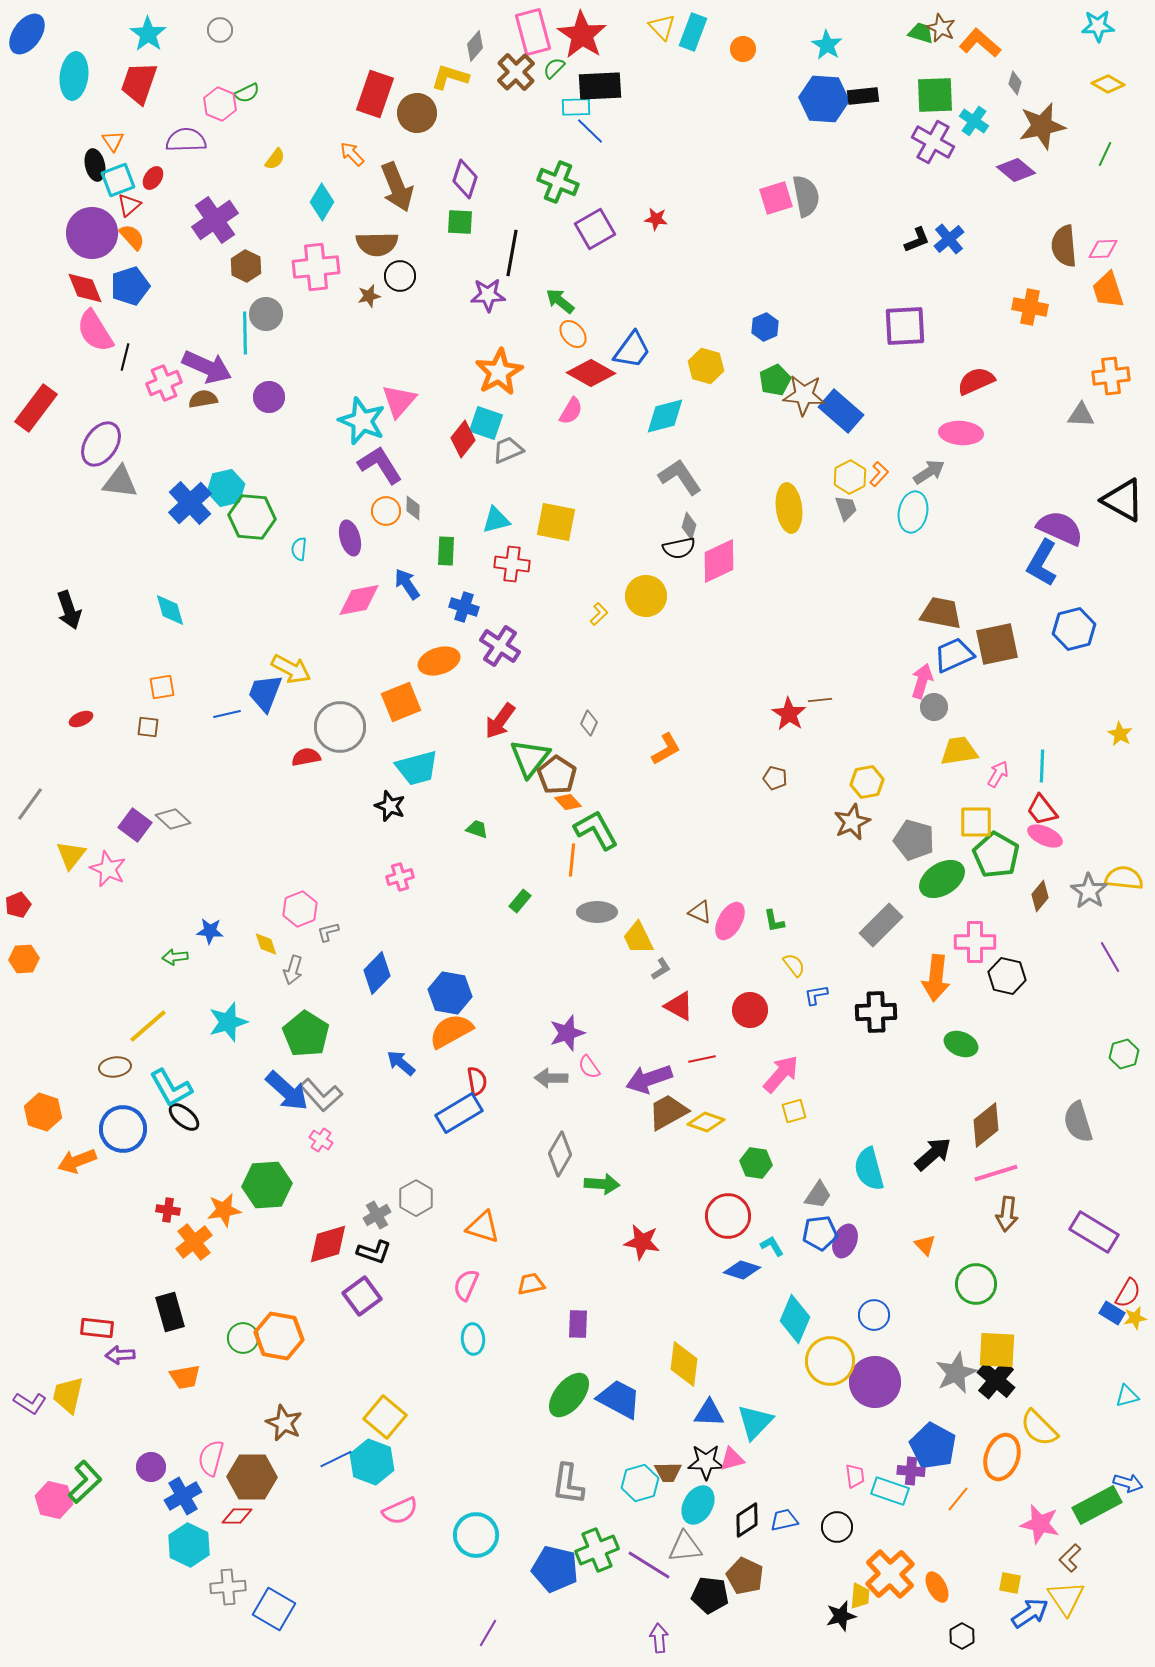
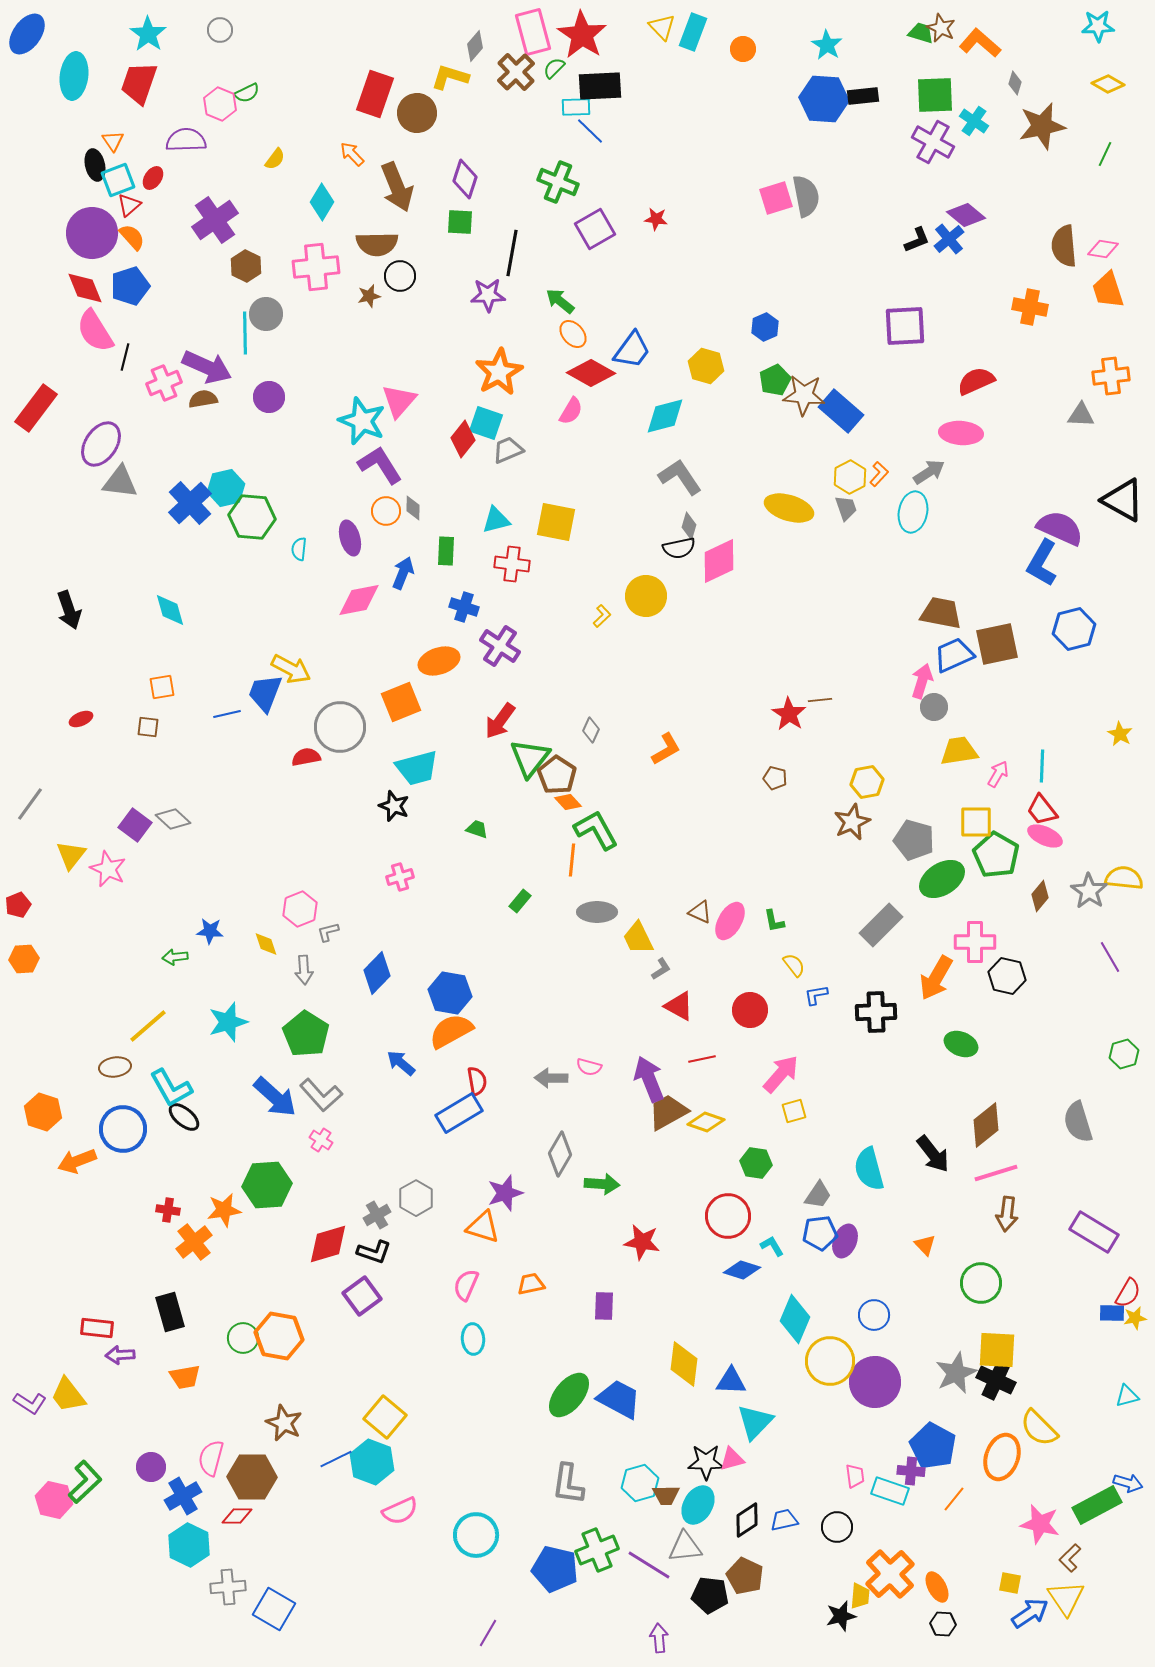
purple diamond at (1016, 170): moved 50 px left, 45 px down
pink diamond at (1103, 249): rotated 12 degrees clockwise
yellow ellipse at (789, 508): rotated 66 degrees counterclockwise
blue arrow at (407, 584): moved 4 px left, 11 px up; rotated 56 degrees clockwise
yellow L-shape at (599, 614): moved 3 px right, 2 px down
gray diamond at (589, 723): moved 2 px right, 7 px down
black star at (390, 806): moved 4 px right
gray arrow at (293, 970): moved 11 px right; rotated 20 degrees counterclockwise
orange arrow at (936, 978): rotated 24 degrees clockwise
purple star at (567, 1033): moved 62 px left, 160 px down
pink semicircle at (589, 1067): rotated 40 degrees counterclockwise
purple arrow at (649, 1079): rotated 87 degrees clockwise
blue arrow at (287, 1091): moved 12 px left, 6 px down
black arrow at (933, 1154): rotated 93 degrees clockwise
green circle at (976, 1284): moved 5 px right, 1 px up
blue rectangle at (1112, 1313): rotated 30 degrees counterclockwise
purple rectangle at (578, 1324): moved 26 px right, 18 px up
black cross at (996, 1380): rotated 15 degrees counterclockwise
yellow trapezoid at (68, 1395): rotated 51 degrees counterclockwise
blue triangle at (709, 1413): moved 22 px right, 32 px up
brown trapezoid at (668, 1472): moved 2 px left, 23 px down
orange line at (958, 1499): moved 4 px left
black hexagon at (962, 1636): moved 19 px left, 12 px up; rotated 25 degrees counterclockwise
